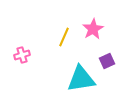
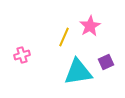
pink star: moved 3 px left, 3 px up
purple square: moved 1 px left, 1 px down
cyan triangle: moved 3 px left, 7 px up
